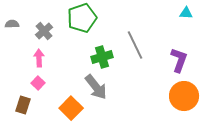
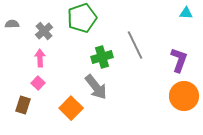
pink arrow: moved 1 px right
